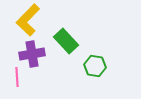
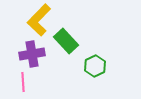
yellow L-shape: moved 11 px right
green hexagon: rotated 25 degrees clockwise
pink line: moved 6 px right, 5 px down
